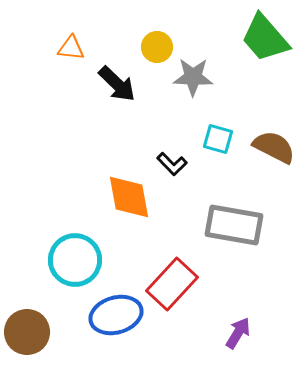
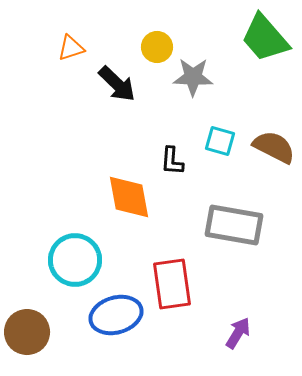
orange triangle: rotated 24 degrees counterclockwise
cyan square: moved 2 px right, 2 px down
black L-shape: moved 3 px up; rotated 48 degrees clockwise
red rectangle: rotated 51 degrees counterclockwise
